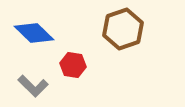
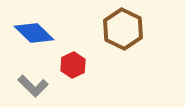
brown hexagon: rotated 15 degrees counterclockwise
red hexagon: rotated 25 degrees clockwise
